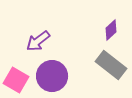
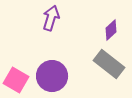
purple arrow: moved 13 px right, 23 px up; rotated 145 degrees clockwise
gray rectangle: moved 2 px left, 1 px up
